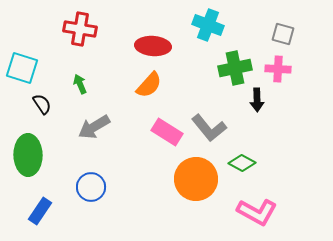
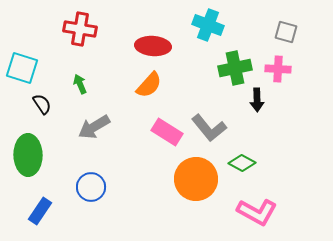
gray square: moved 3 px right, 2 px up
